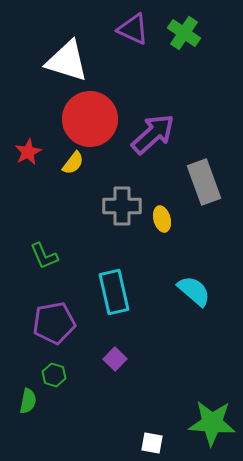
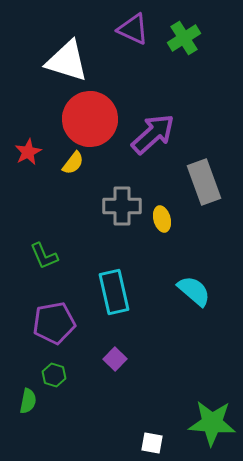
green cross: moved 5 px down; rotated 24 degrees clockwise
